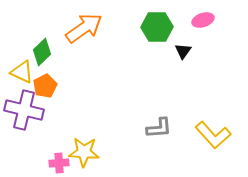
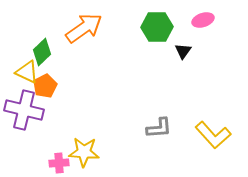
yellow triangle: moved 5 px right
